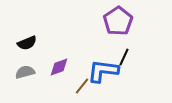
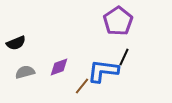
black semicircle: moved 11 px left
